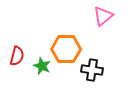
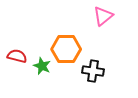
red semicircle: rotated 90 degrees counterclockwise
black cross: moved 1 px right, 1 px down
